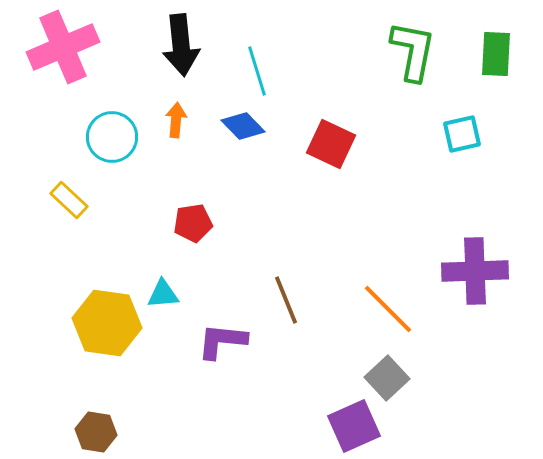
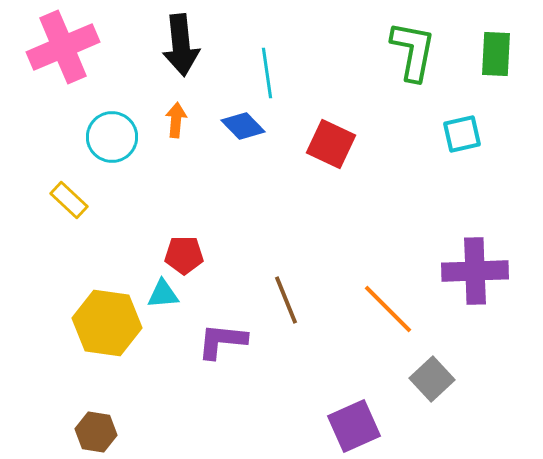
cyan line: moved 10 px right, 2 px down; rotated 9 degrees clockwise
red pentagon: moved 9 px left, 32 px down; rotated 9 degrees clockwise
gray square: moved 45 px right, 1 px down
